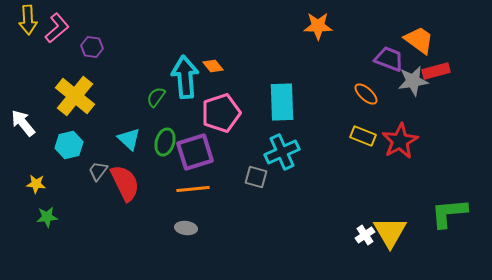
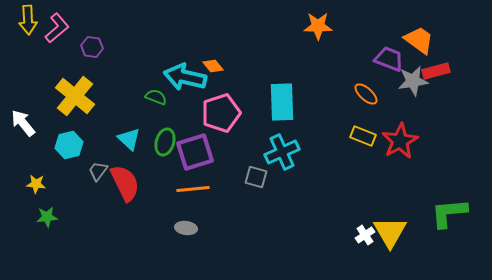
cyan arrow: rotated 72 degrees counterclockwise
green semicircle: rotated 75 degrees clockwise
